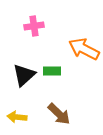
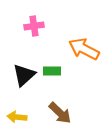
brown arrow: moved 1 px right, 1 px up
